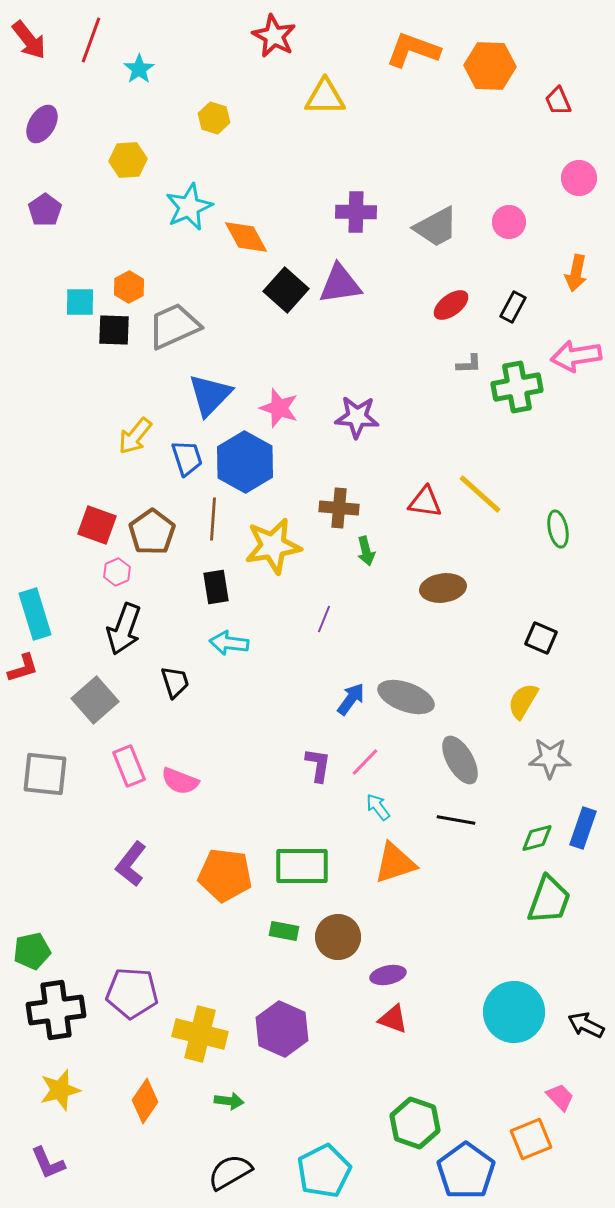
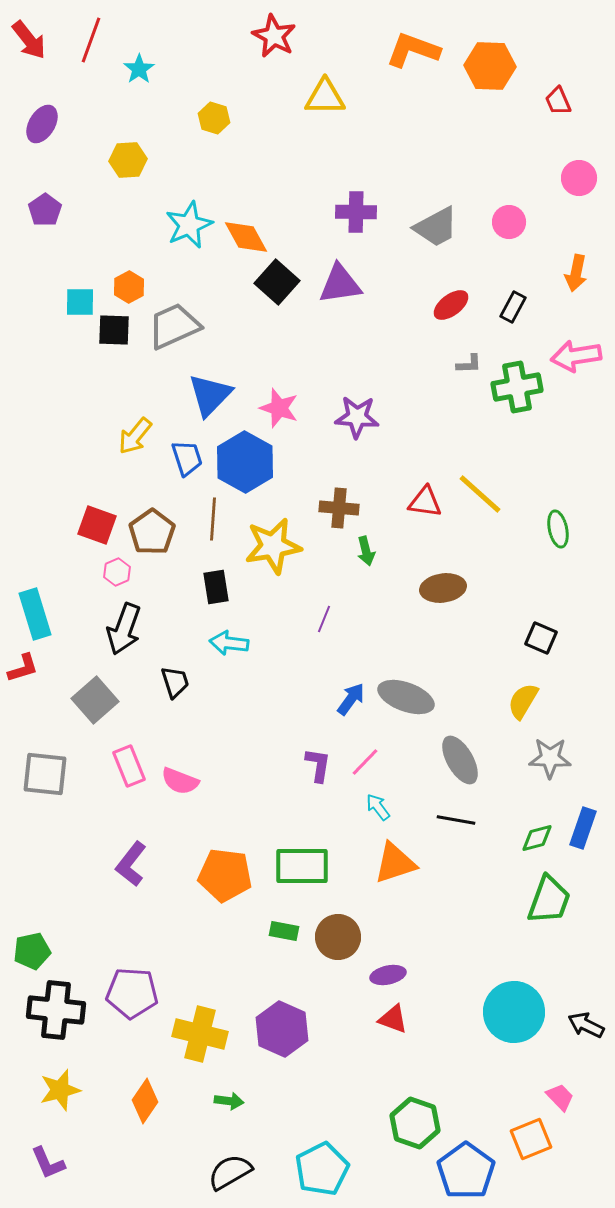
cyan star at (189, 207): moved 18 px down
black square at (286, 290): moved 9 px left, 8 px up
black cross at (56, 1010): rotated 14 degrees clockwise
cyan pentagon at (324, 1171): moved 2 px left, 2 px up
